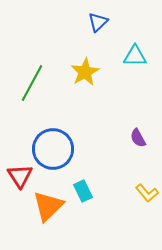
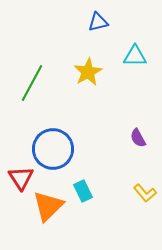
blue triangle: rotated 30 degrees clockwise
yellow star: moved 3 px right
red triangle: moved 1 px right, 2 px down
yellow L-shape: moved 2 px left
